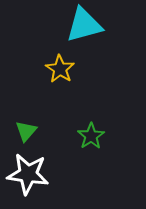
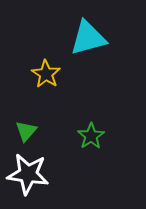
cyan triangle: moved 4 px right, 13 px down
yellow star: moved 14 px left, 5 px down
